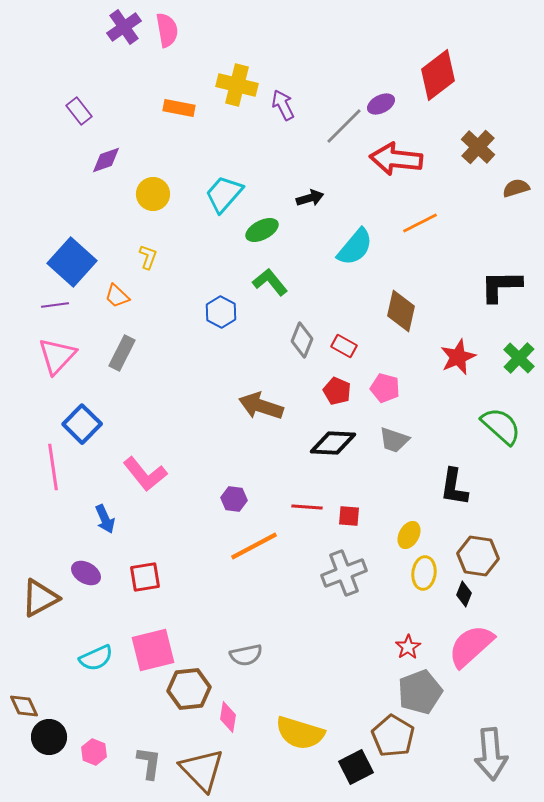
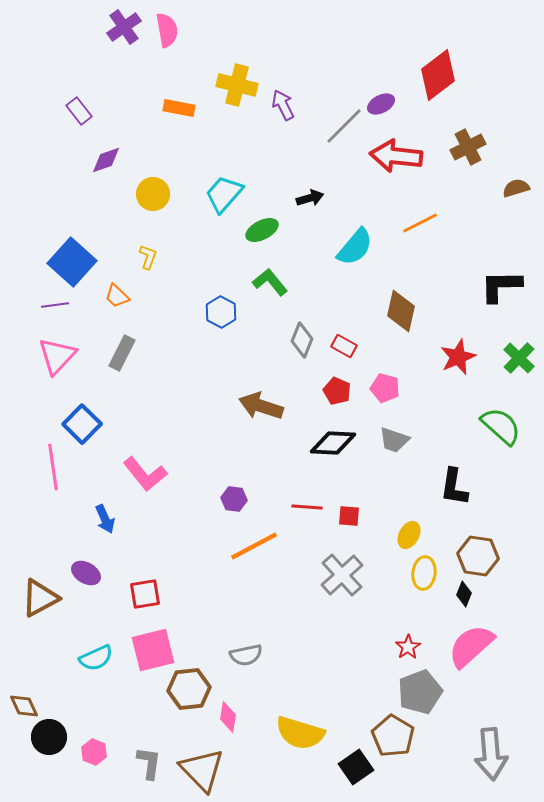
brown cross at (478, 147): moved 10 px left; rotated 20 degrees clockwise
red arrow at (396, 159): moved 3 px up
gray cross at (344, 573): moved 2 px left, 2 px down; rotated 21 degrees counterclockwise
red square at (145, 577): moved 17 px down
black square at (356, 767): rotated 8 degrees counterclockwise
